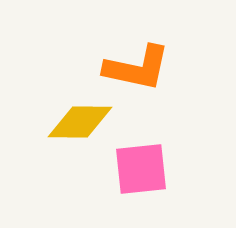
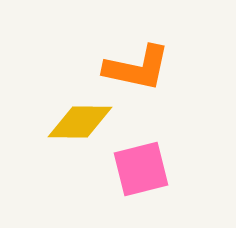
pink square: rotated 8 degrees counterclockwise
